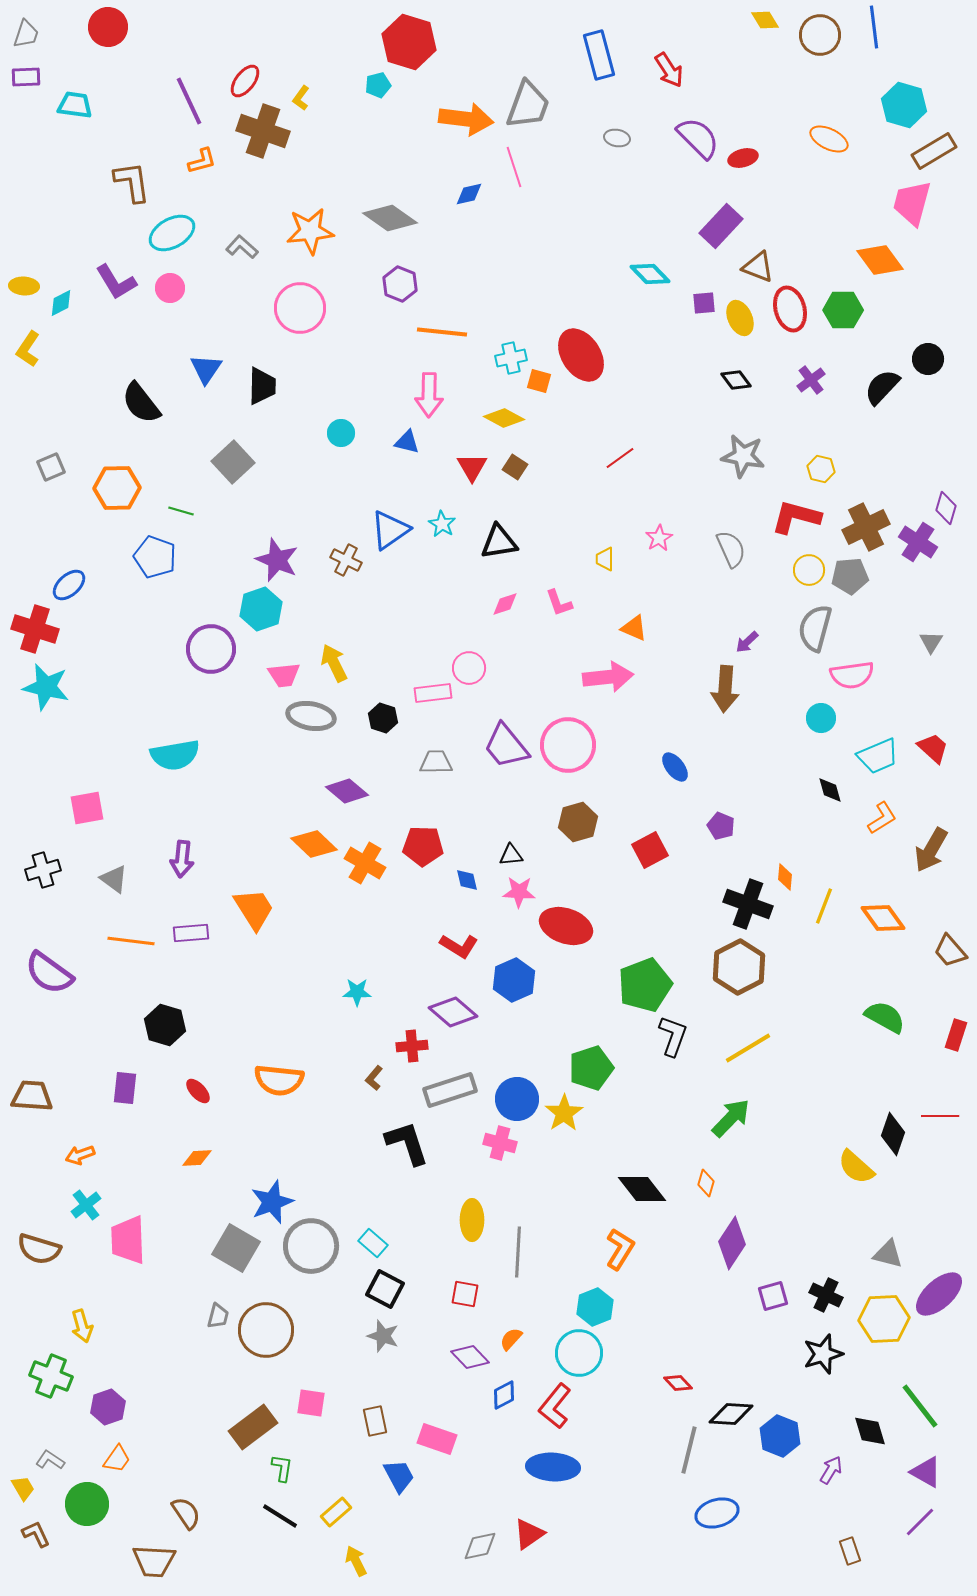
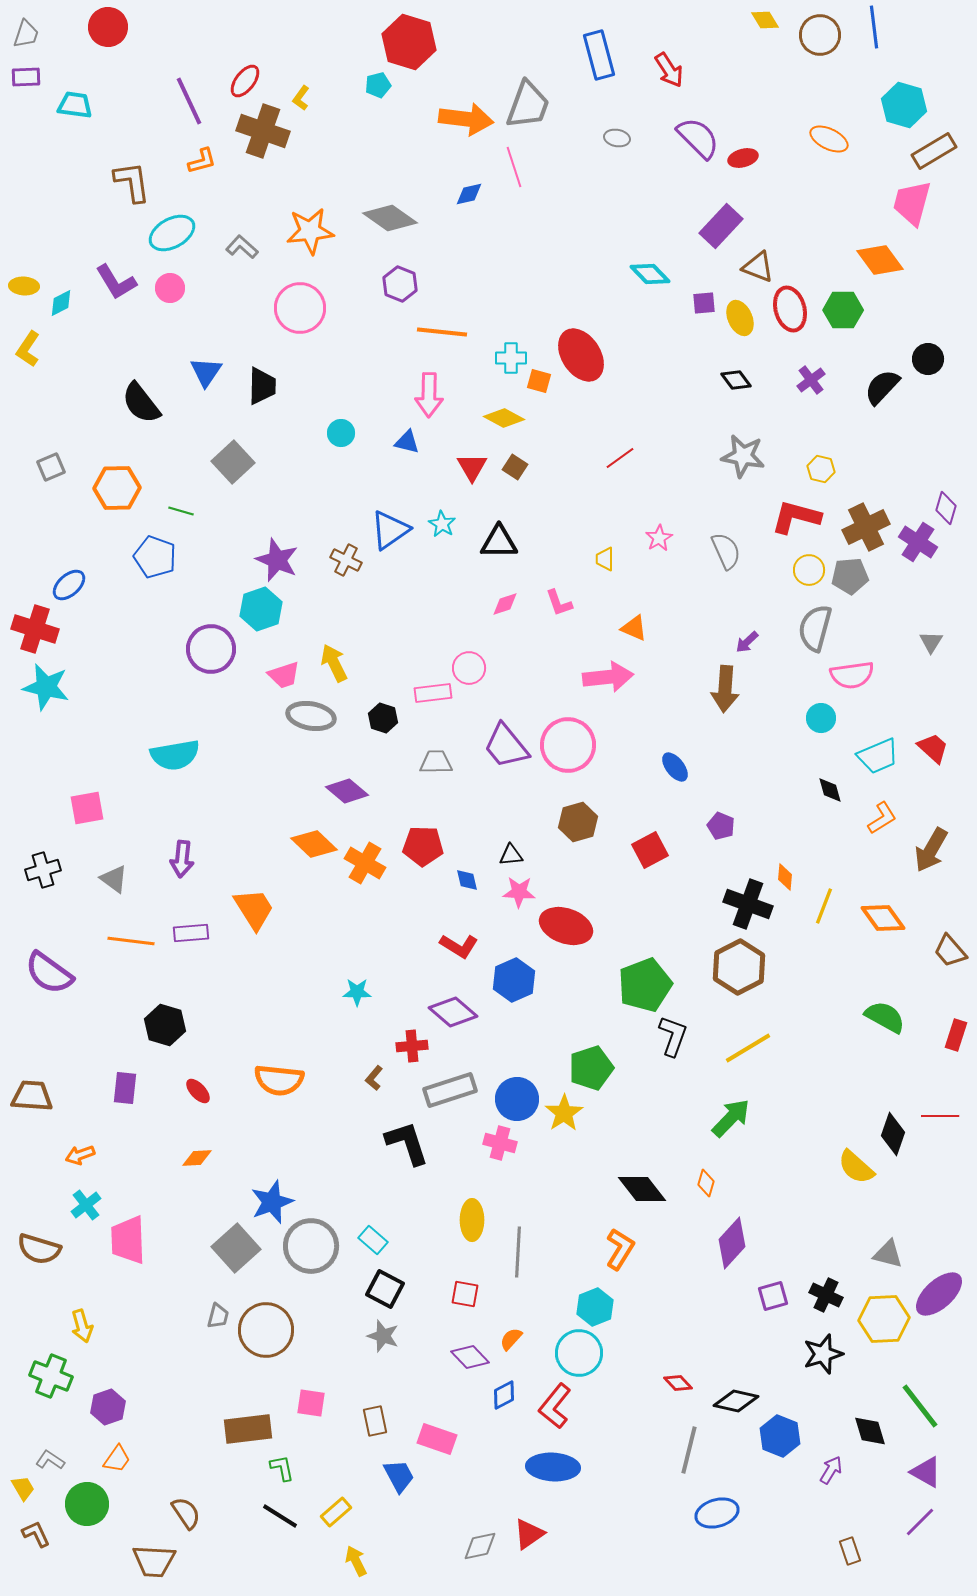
cyan cross at (511, 358): rotated 12 degrees clockwise
blue triangle at (206, 369): moved 3 px down
black triangle at (499, 542): rotated 9 degrees clockwise
gray semicircle at (731, 549): moved 5 px left, 2 px down
pink trapezoid at (284, 675): rotated 12 degrees counterclockwise
cyan rectangle at (373, 1243): moved 3 px up
purple diamond at (732, 1243): rotated 9 degrees clockwise
gray square at (236, 1248): rotated 18 degrees clockwise
black diamond at (731, 1414): moved 5 px right, 13 px up; rotated 9 degrees clockwise
brown rectangle at (253, 1427): moved 5 px left, 2 px down; rotated 30 degrees clockwise
green L-shape at (282, 1468): rotated 20 degrees counterclockwise
